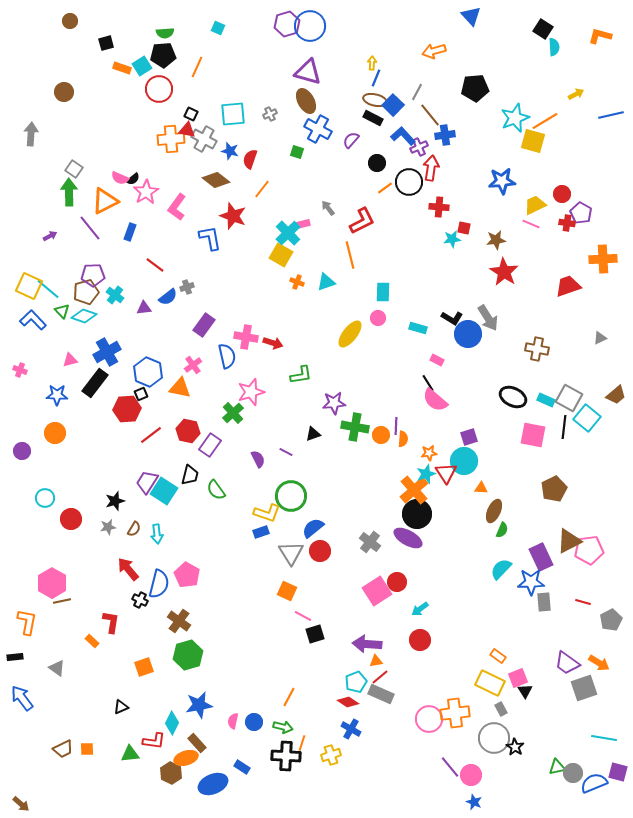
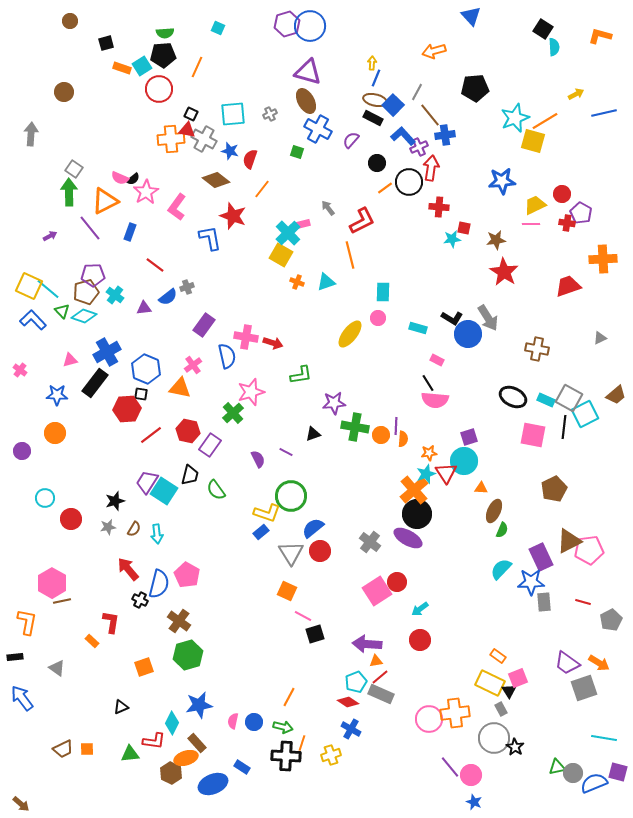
blue line at (611, 115): moved 7 px left, 2 px up
pink line at (531, 224): rotated 24 degrees counterclockwise
pink cross at (20, 370): rotated 16 degrees clockwise
blue hexagon at (148, 372): moved 2 px left, 3 px up
black square at (141, 394): rotated 32 degrees clockwise
pink semicircle at (435, 400): rotated 36 degrees counterclockwise
cyan square at (587, 418): moved 2 px left, 4 px up; rotated 24 degrees clockwise
blue rectangle at (261, 532): rotated 21 degrees counterclockwise
black triangle at (525, 691): moved 16 px left
